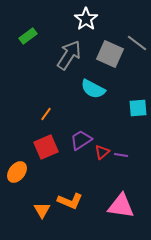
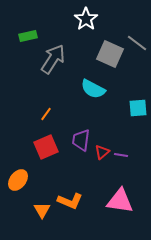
green rectangle: rotated 24 degrees clockwise
gray arrow: moved 16 px left, 4 px down
purple trapezoid: rotated 50 degrees counterclockwise
orange ellipse: moved 1 px right, 8 px down
pink triangle: moved 1 px left, 5 px up
